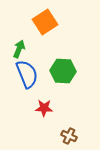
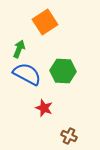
blue semicircle: rotated 40 degrees counterclockwise
red star: rotated 18 degrees clockwise
